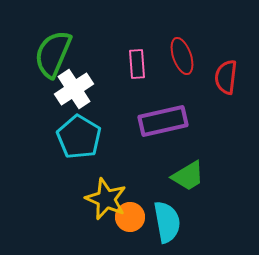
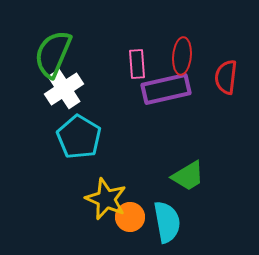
red ellipse: rotated 24 degrees clockwise
white cross: moved 10 px left
purple rectangle: moved 3 px right, 32 px up
